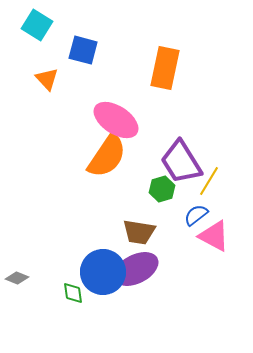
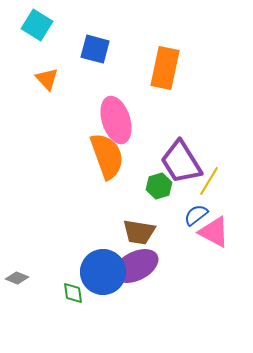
blue square: moved 12 px right, 1 px up
pink ellipse: rotated 39 degrees clockwise
orange semicircle: rotated 54 degrees counterclockwise
green hexagon: moved 3 px left, 3 px up
pink triangle: moved 4 px up
purple ellipse: moved 3 px up
